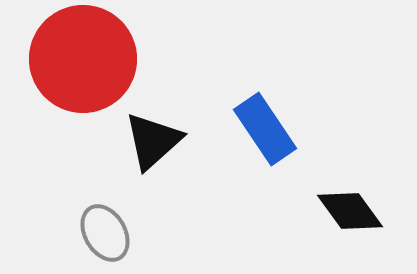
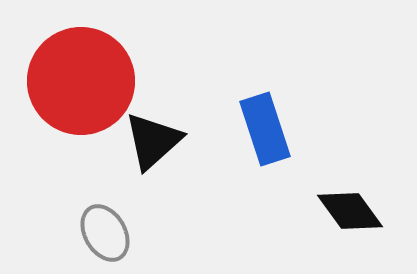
red circle: moved 2 px left, 22 px down
blue rectangle: rotated 16 degrees clockwise
